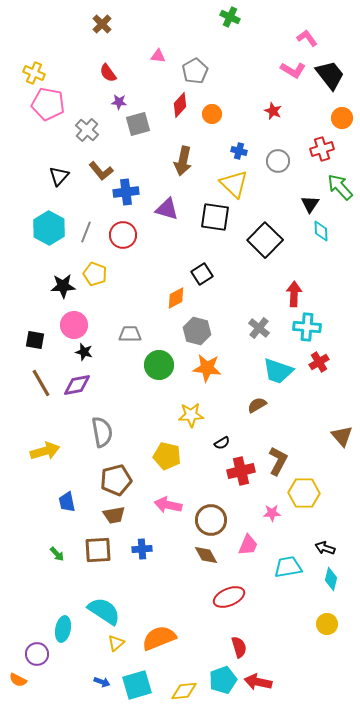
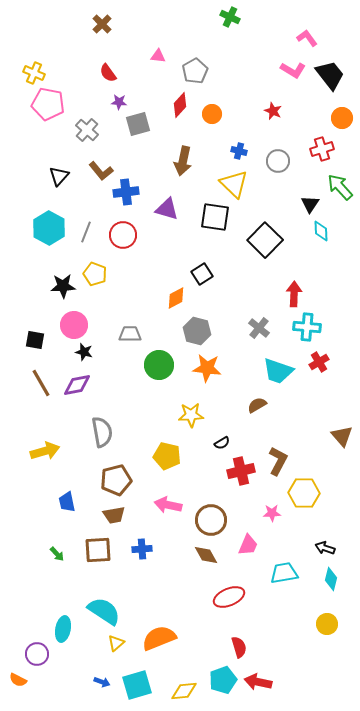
cyan trapezoid at (288, 567): moved 4 px left, 6 px down
